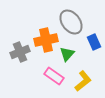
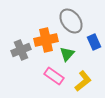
gray ellipse: moved 1 px up
gray cross: moved 1 px right, 2 px up
